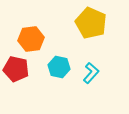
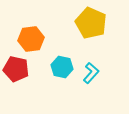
cyan hexagon: moved 3 px right
